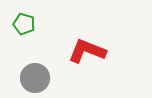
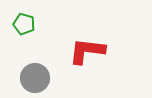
red L-shape: rotated 15 degrees counterclockwise
